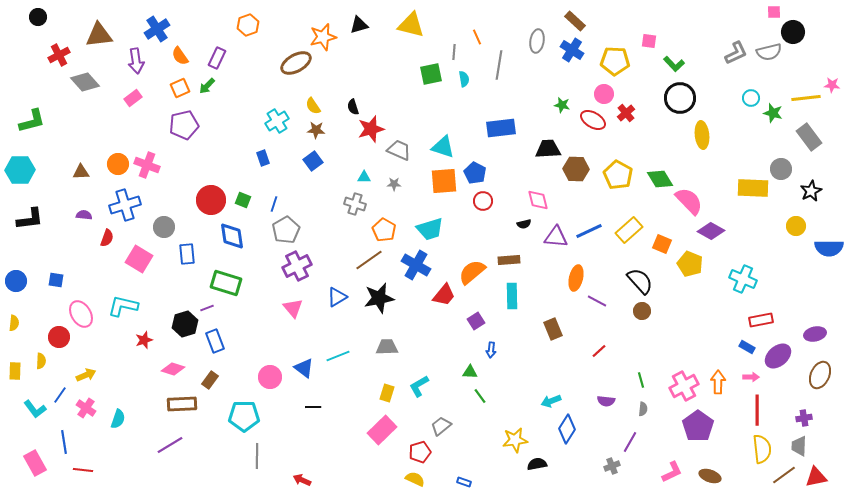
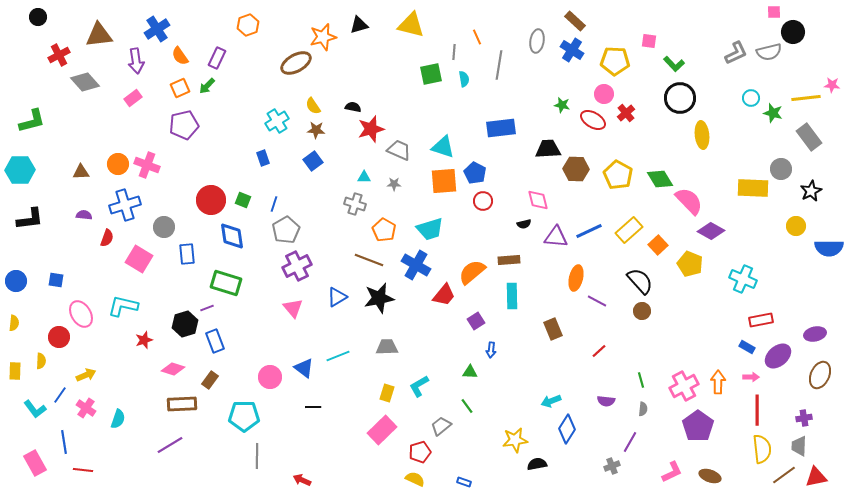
black semicircle at (353, 107): rotated 119 degrees clockwise
orange square at (662, 244): moved 4 px left, 1 px down; rotated 24 degrees clockwise
brown line at (369, 260): rotated 56 degrees clockwise
green line at (480, 396): moved 13 px left, 10 px down
